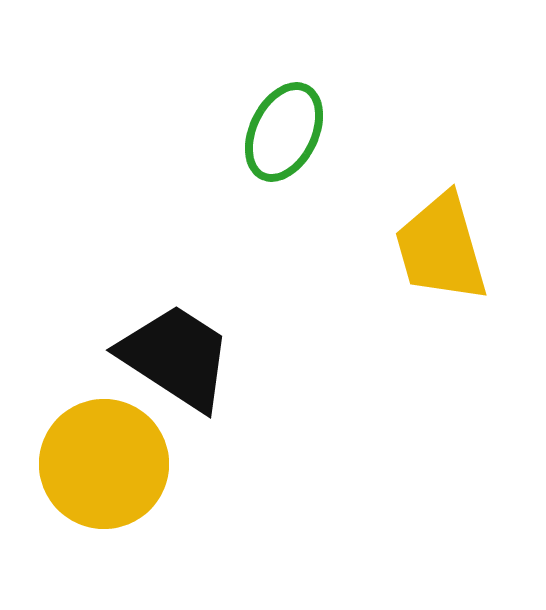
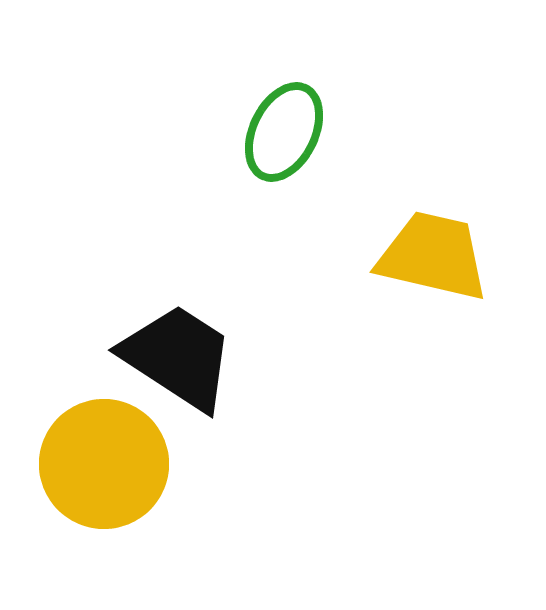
yellow trapezoid: moved 8 px left, 8 px down; rotated 119 degrees clockwise
black trapezoid: moved 2 px right
